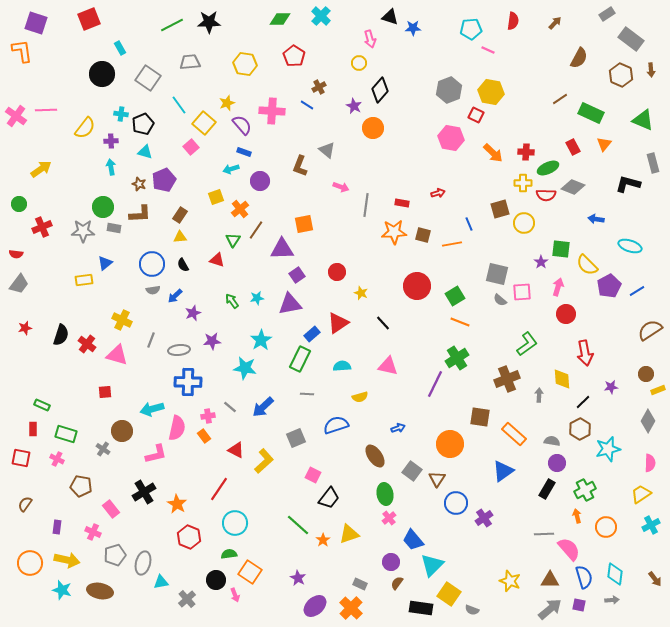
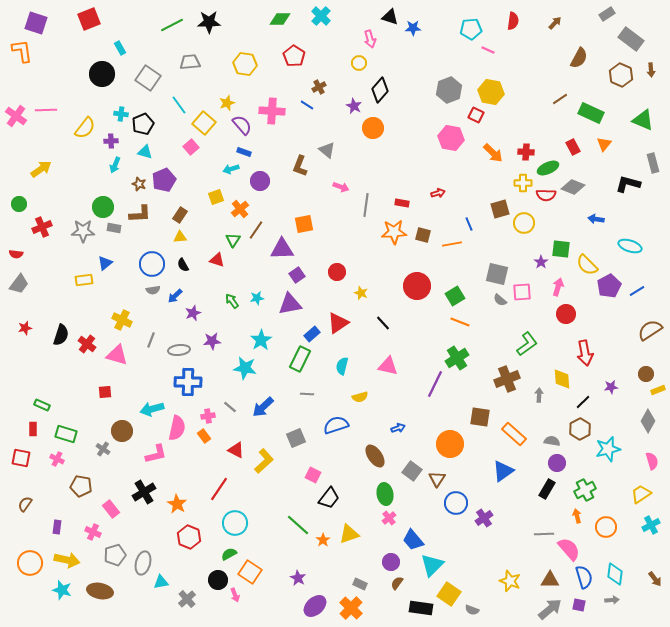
cyan arrow at (111, 167): moved 4 px right, 2 px up; rotated 147 degrees counterclockwise
cyan semicircle at (342, 366): rotated 72 degrees counterclockwise
pink semicircle at (650, 463): moved 2 px right, 2 px up; rotated 18 degrees counterclockwise
green semicircle at (229, 554): rotated 21 degrees counterclockwise
black circle at (216, 580): moved 2 px right
